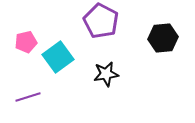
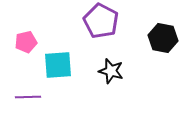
black hexagon: rotated 16 degrees clockwise
cyan square: moved 8 px down; rotated 32 degrees clockwise
black star: moved 5 px right, 3 px up; rotated 25 degrees clockwise
purple line: rotated 15 degrees clockwise
